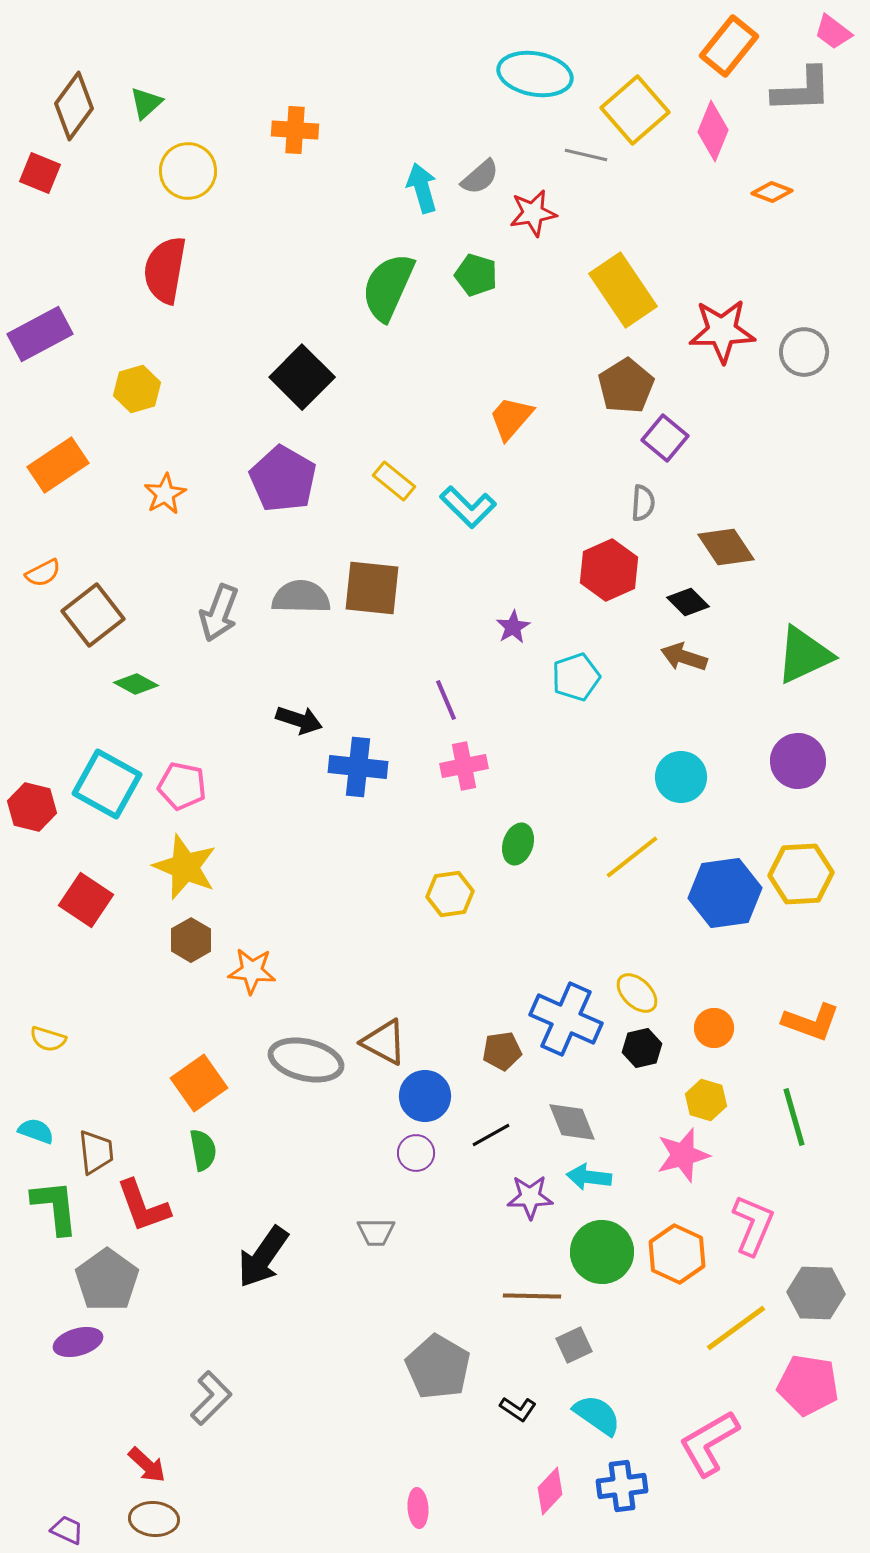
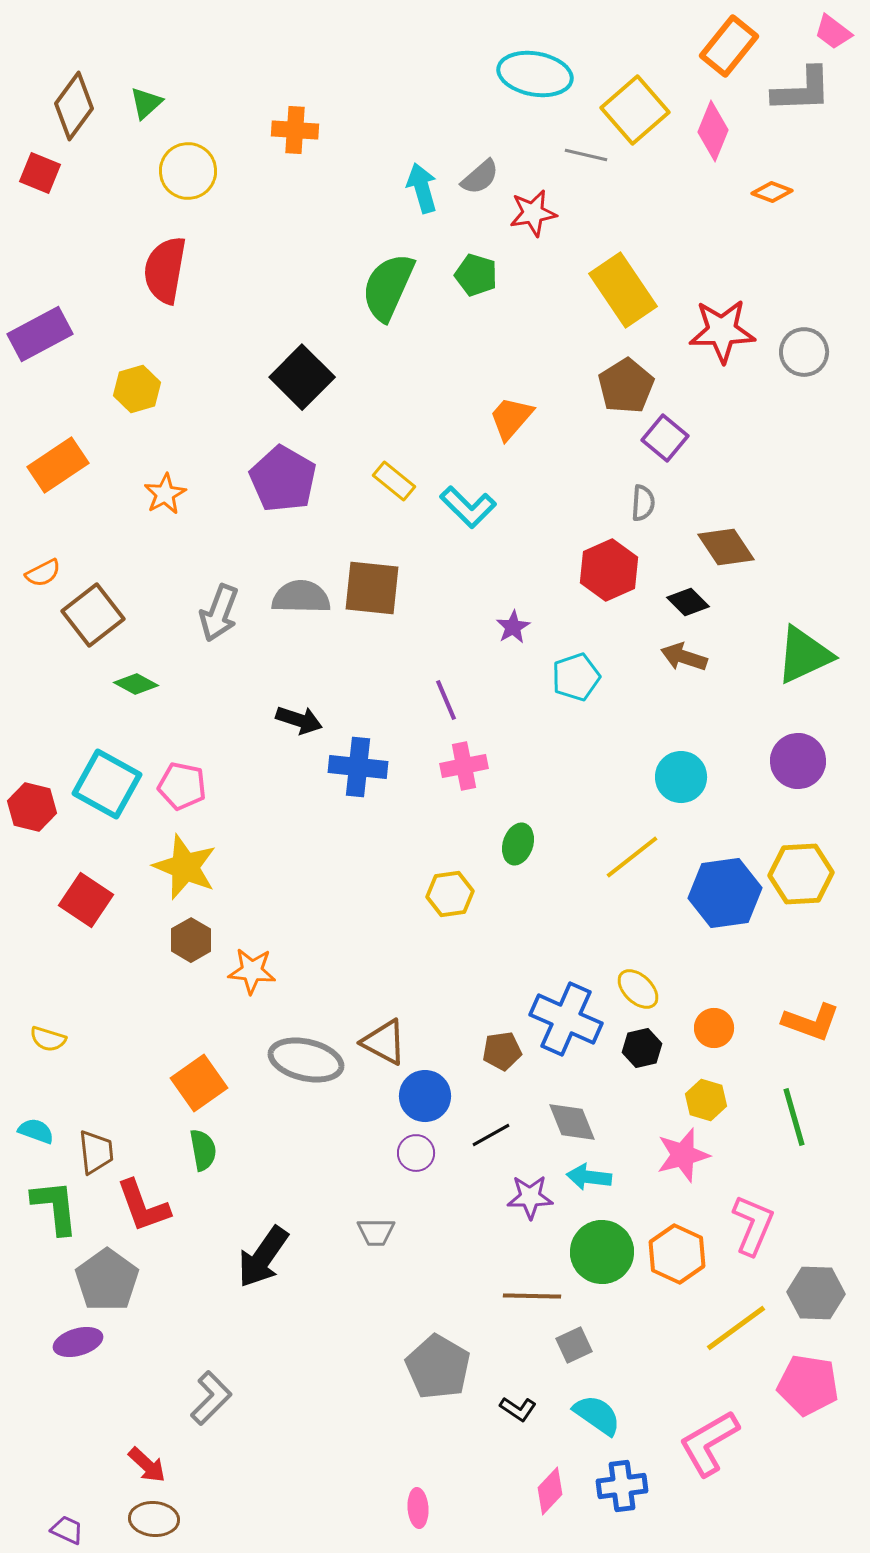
yellow ellipse at (637, 993): moved 1 px right, 4 px up
